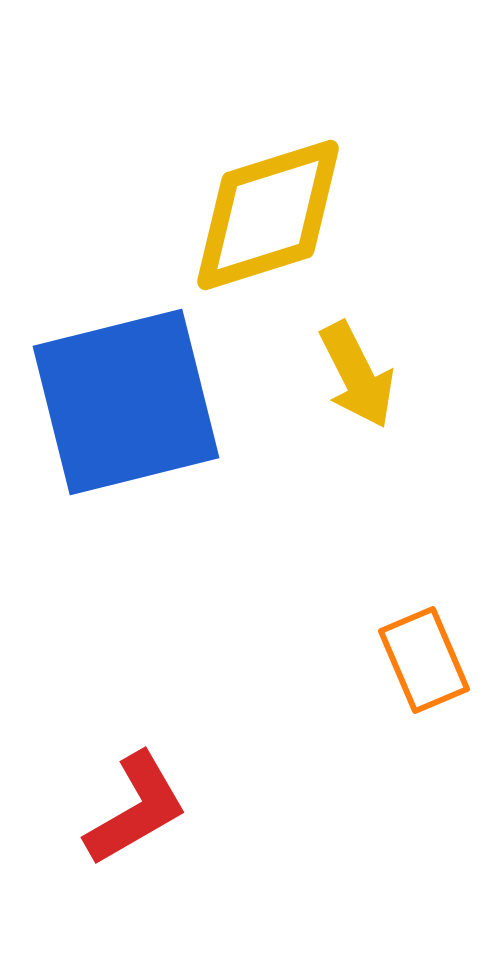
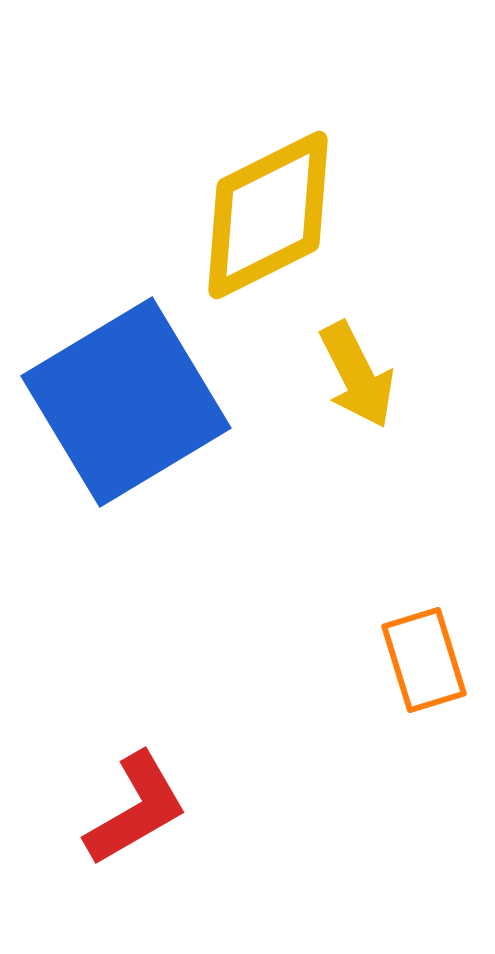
yellow diamond: rotated 9 degrees counterclockwise
blue square: rotated 17 degrees counterclockwise
orange rectangle: rotated 6 degrees clockwise
